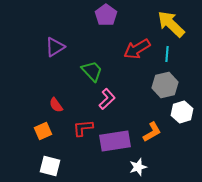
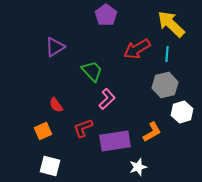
red L-shape: rotated 15 degrees counterclockwise
